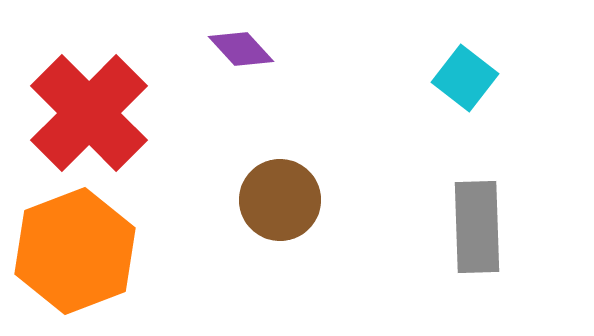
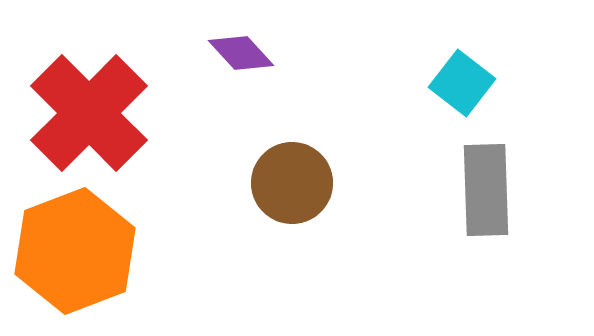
purple diamond: moved 4 px down
cyan square: moved 3 px left, 5 px down
brown circle: moved 12 px right, 17 px up
gray rectangle: moved 9 px right, 37 px up
